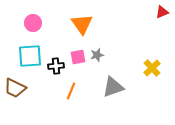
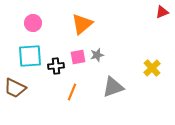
orange triangle: rotated 25 degrees clockwise
orange line: moved 1 px right, 1 px down
